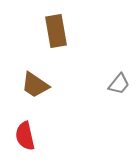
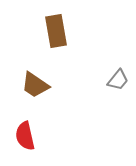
gray trapezoid: moved 1 px left, 4 px up
